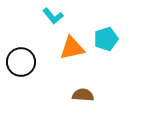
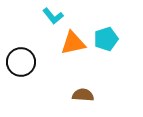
orange triangle: moved 1 px right, 5 px up
